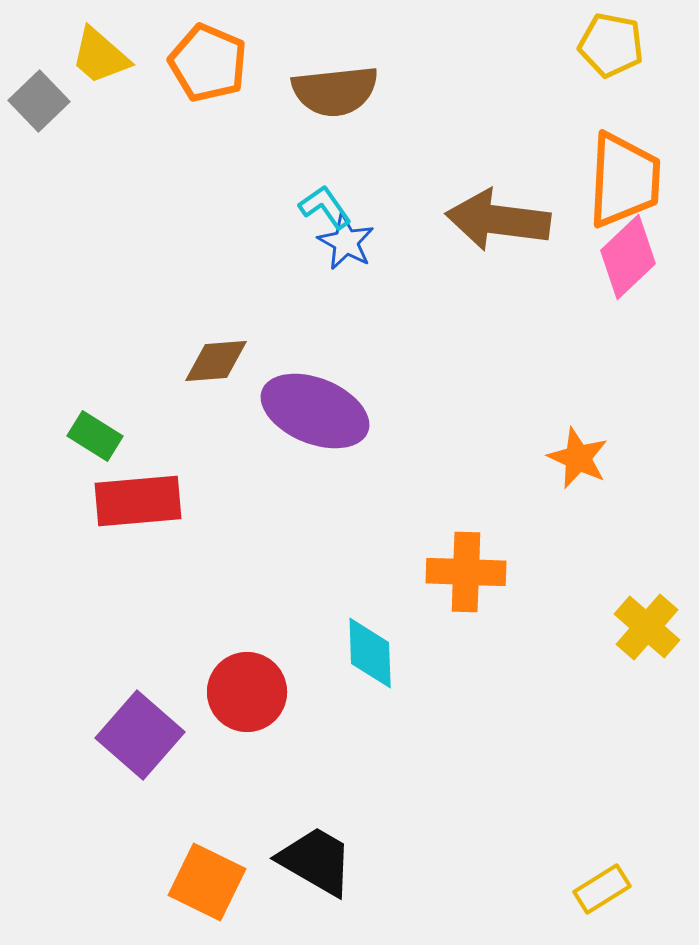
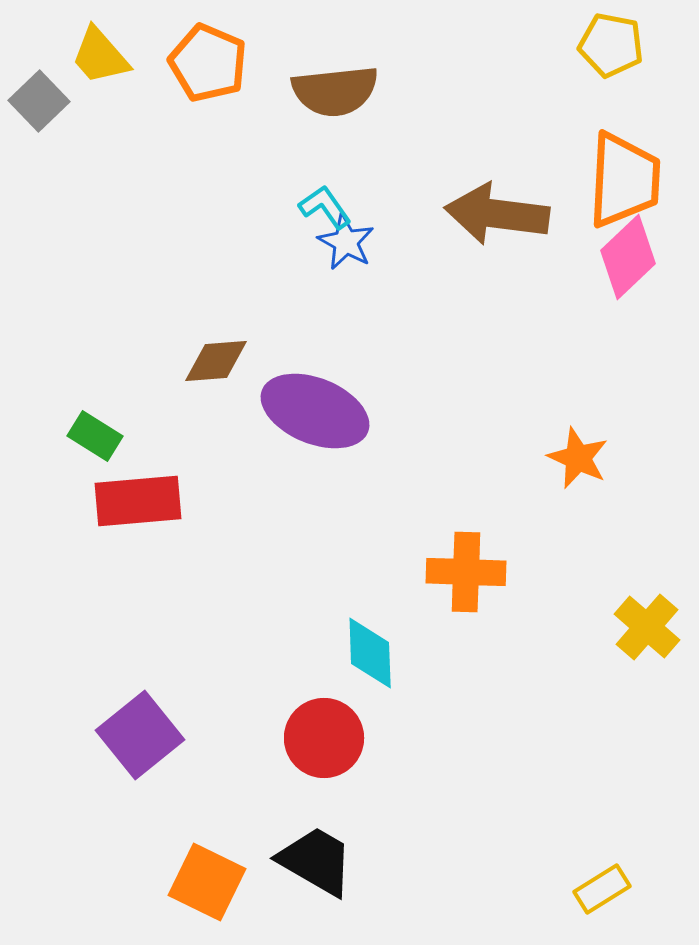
yellow trapezoid: rotated 8 degrees clockwise
brown arrow: moved 1 px left, 6 px up
red circle: moved 77 px right, 46 px down
purple square: rotated 10 degrees clockwise
